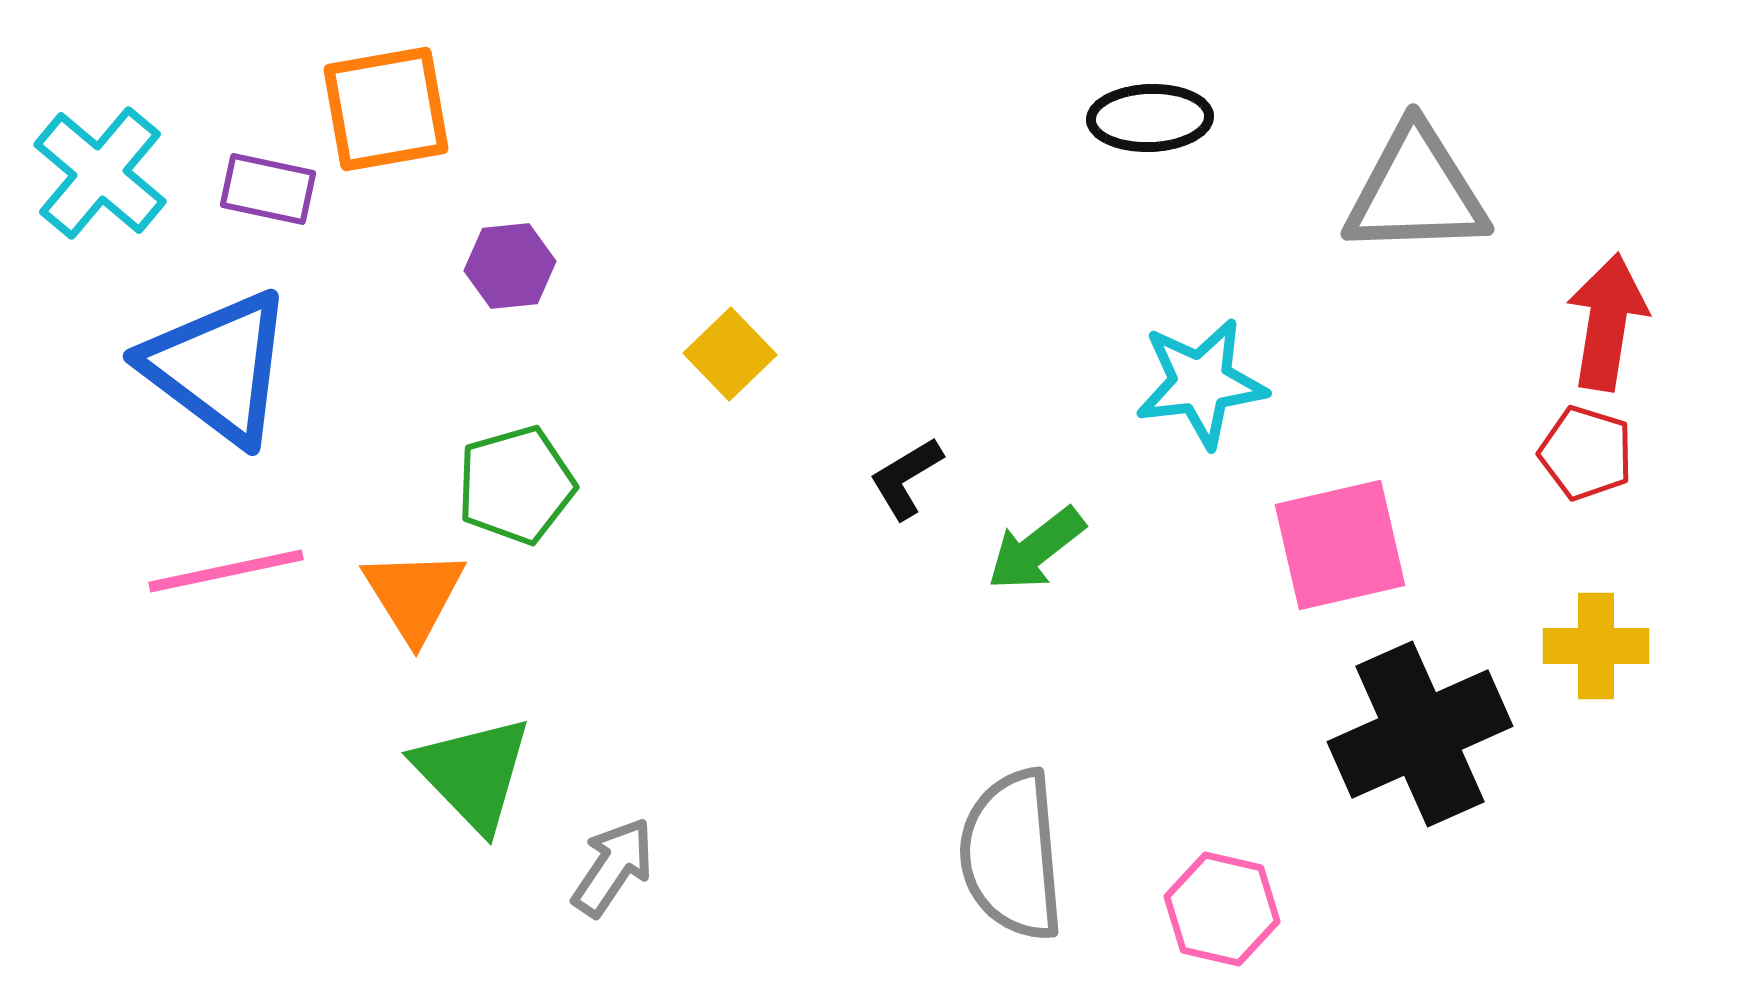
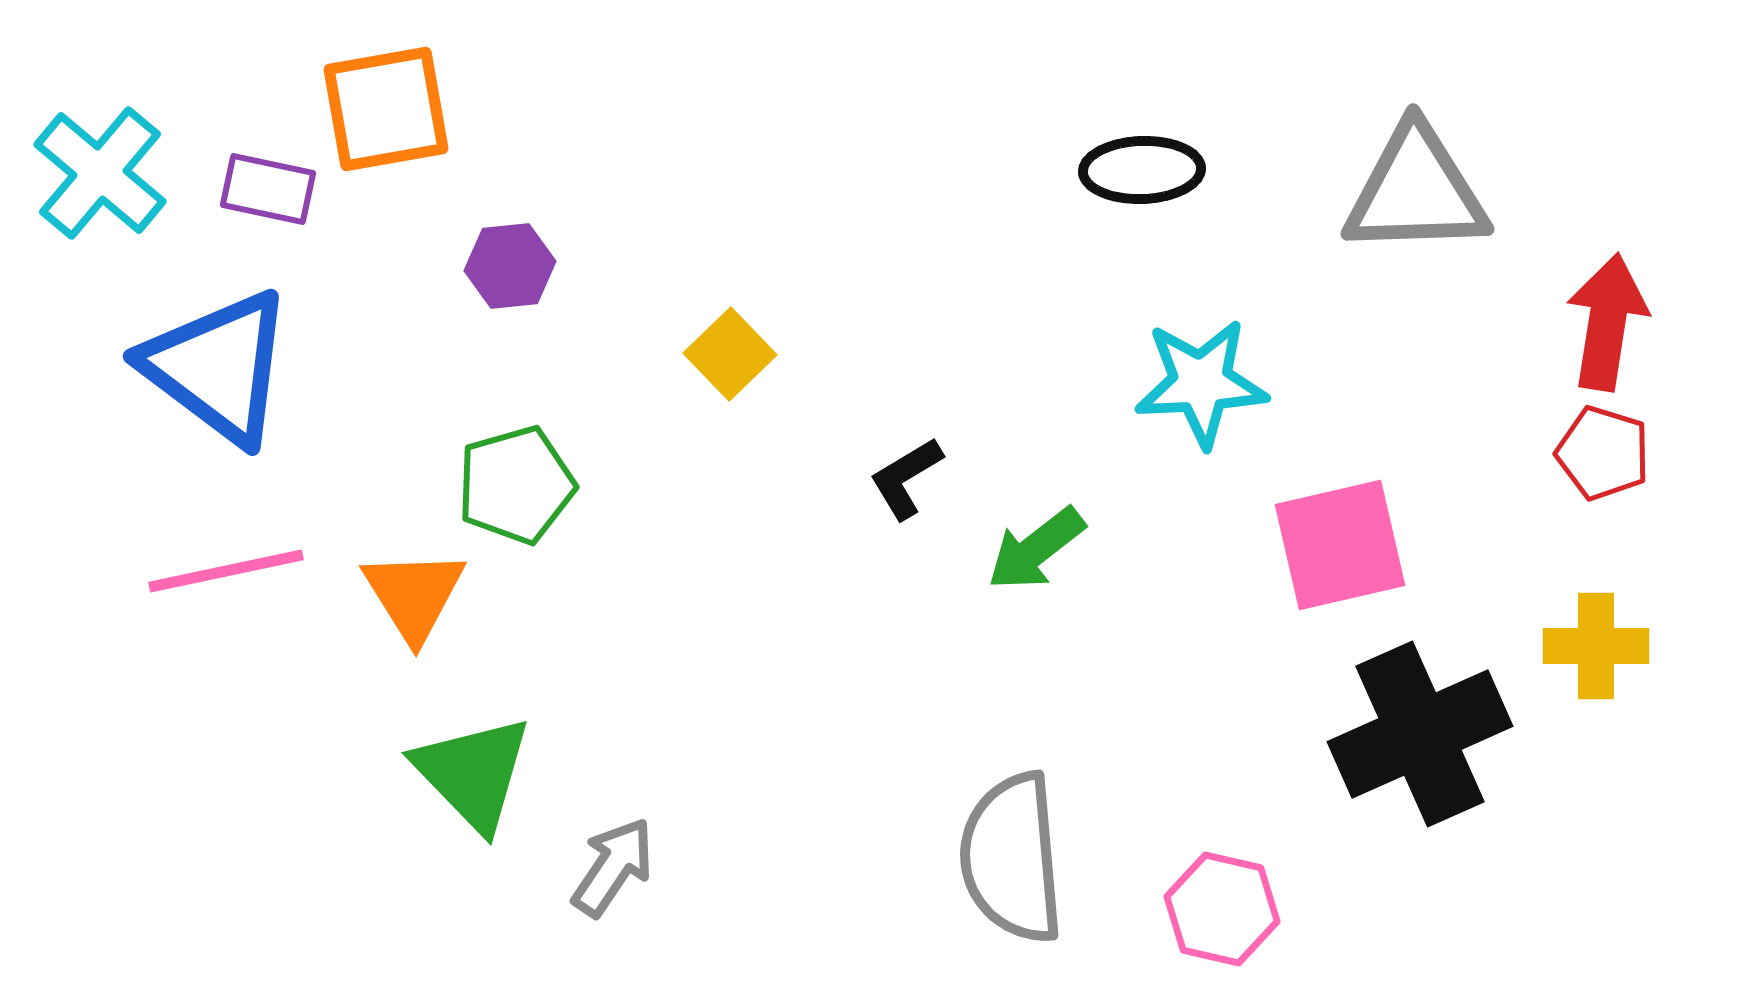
black ellipse: moved 8 px left, 52 px down
cyan star: rotated 4 degrees clockwise
red pentagon: moved 17 px right
gray semicircle: moved 3 px down
